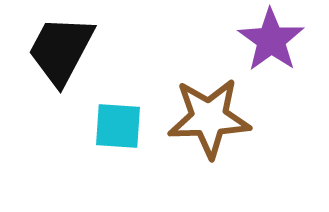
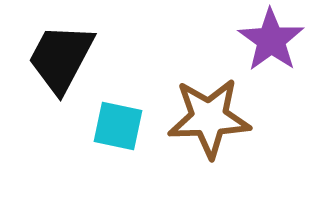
black trapezoid: moved 8 px down
cyan square: rotated 8 degrees clockwise
